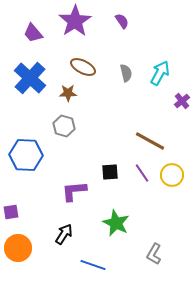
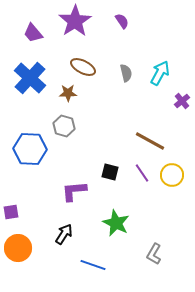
blue hexagon: moved 4 px right, 6 px up
black square: rotated 18 degrees clockwise
